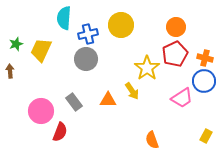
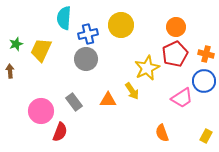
orange cross: moved 1 px right, 4 px up
yellow star: rotated 10 degrees clockwise
orange semicircle: moved 10 px right, 7 px up
